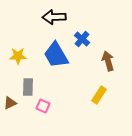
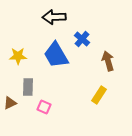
pink square: moved 1 px right, 1 px down
